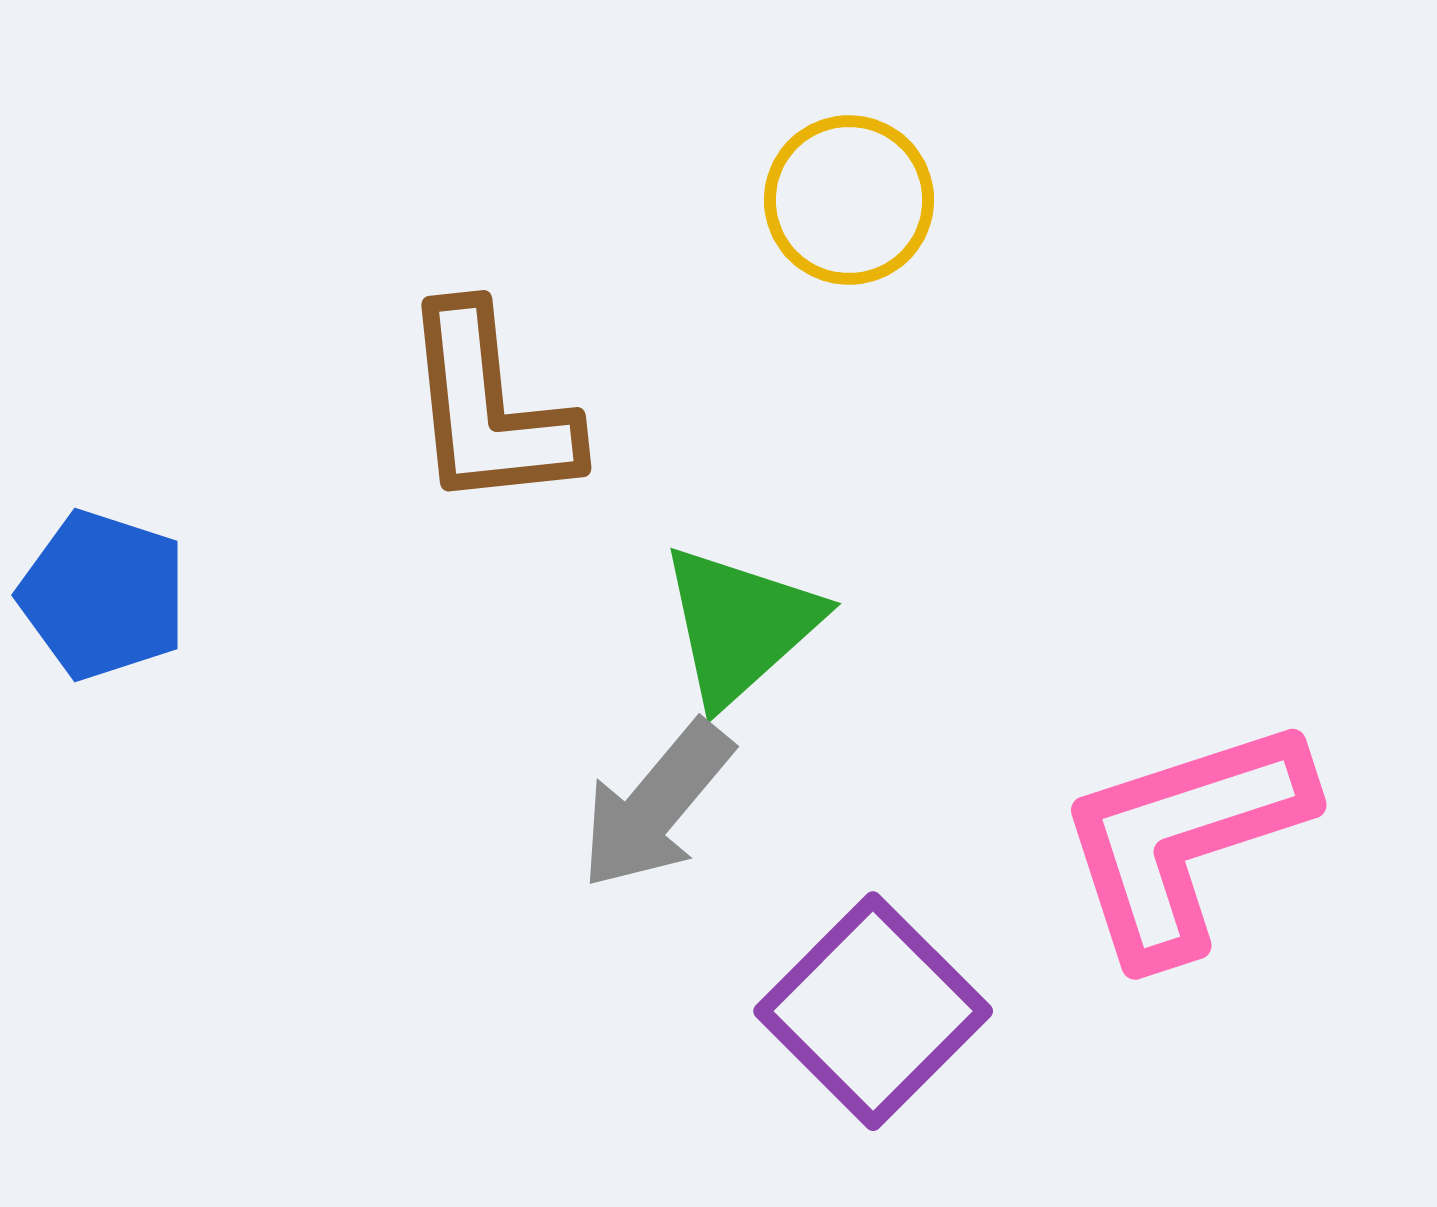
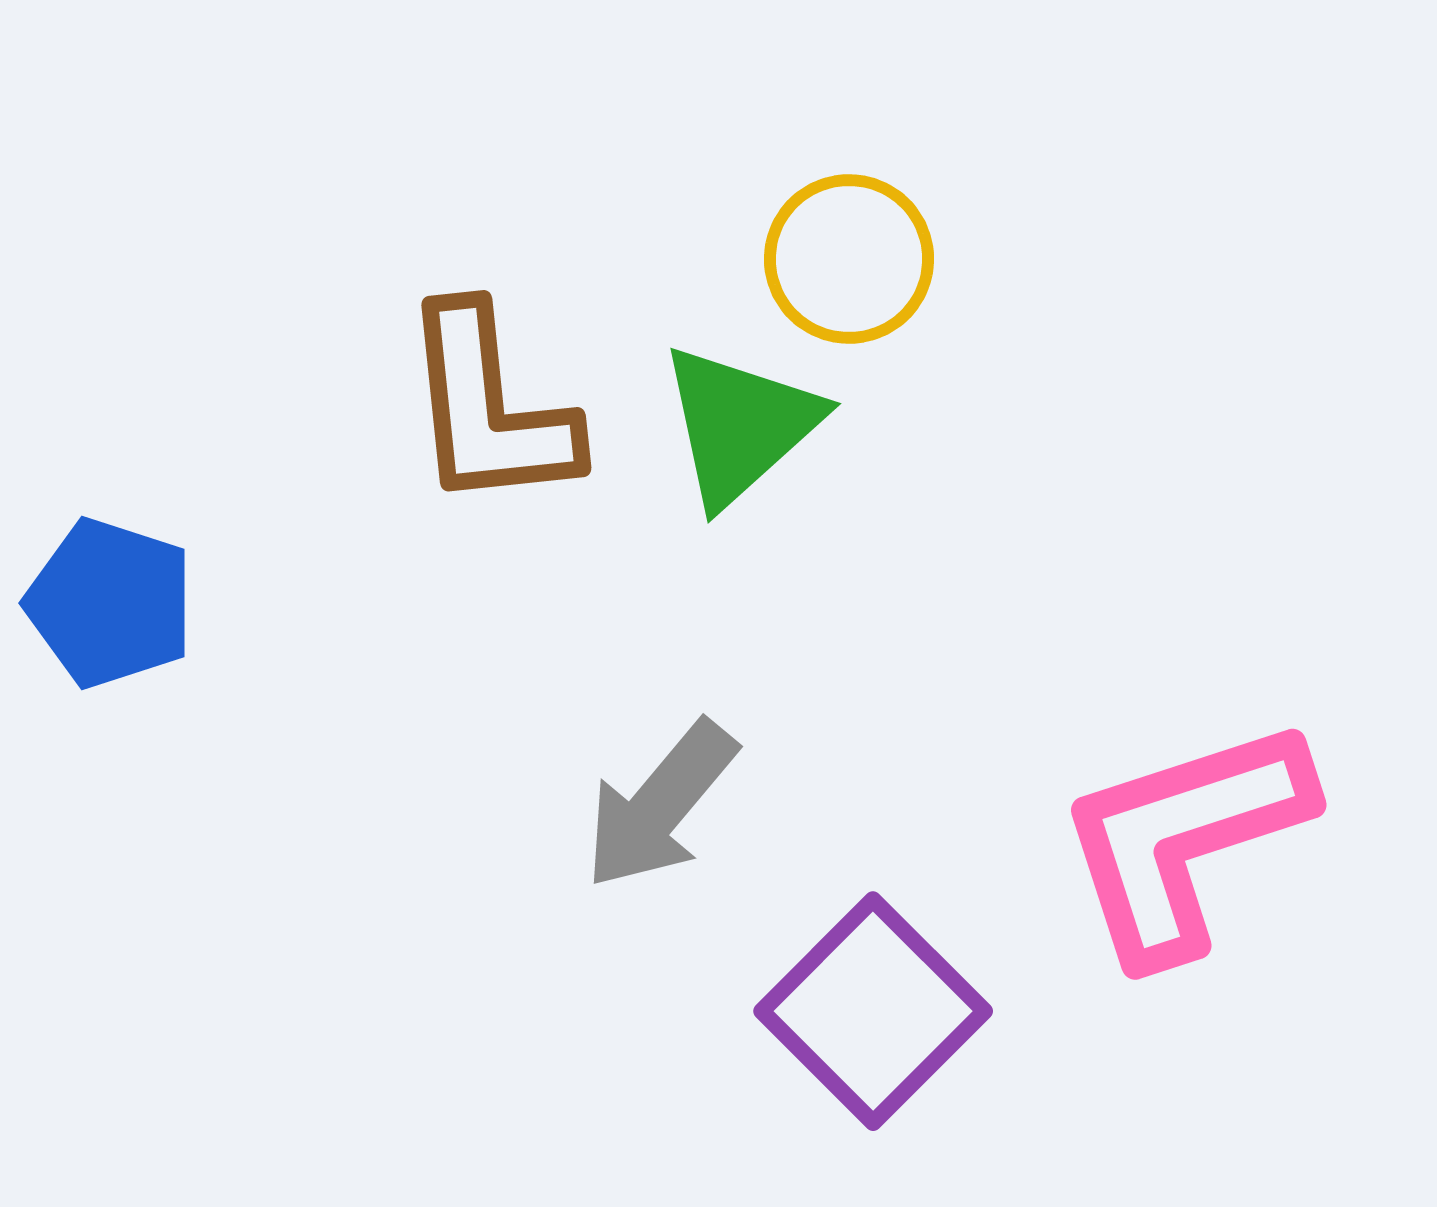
yellow circle: moved 59 px down
blue pentagon: moved 7 px right, 8 px down
green triangle: moved 200 px up
gray arrow: moved 4 px right
